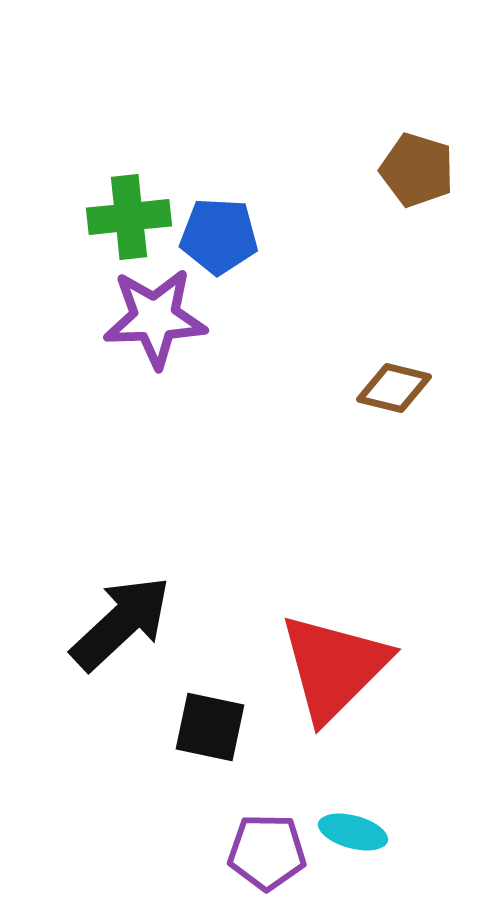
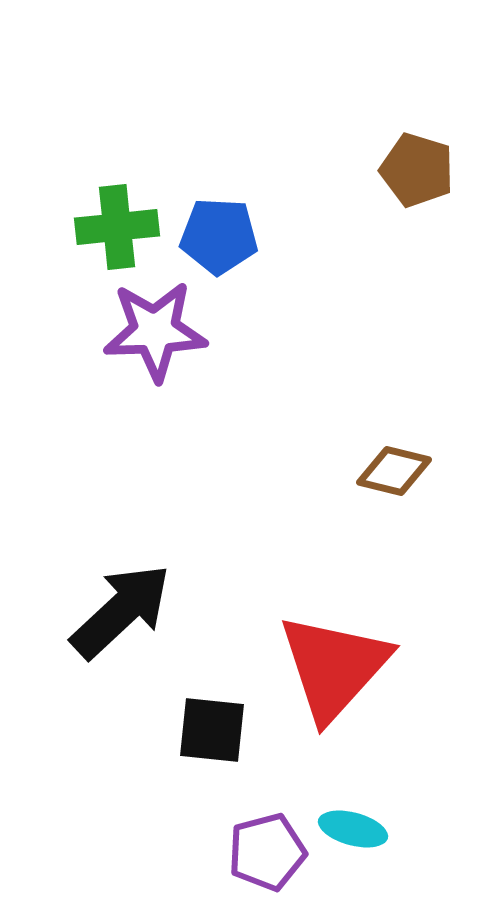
green cross: moved 12 px left, 10 px down
purple star: moved 13 px down
brown diamond: moved 83 px down
black arrow: moved 12 px up
red triangle: rotated 3 degrees counterclockwise
black square: moved 2 px right, 3 px down; rotated 6 degrees counterclockwise
cyan ellipse: moved 3 px up
purple pentagon: rotated 16 degrees counterclockwise
